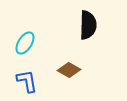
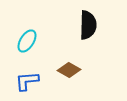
cyan ellipse: moved 2 px right, 2 px up
blue L-shape: rotated 85 degrees counterclockwise
